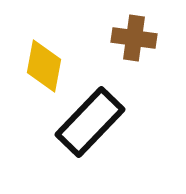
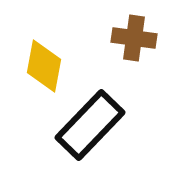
black rectangle: moved 3 px down
